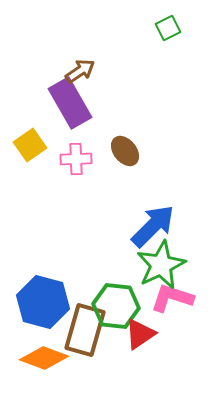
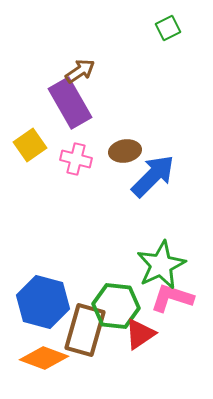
brown ellipse: rotated 60 degrees counterclockwise
pink cross: rotated 16 degrees clockwise
blue arrow: moved 50 px up
